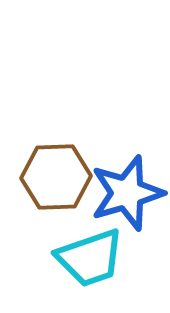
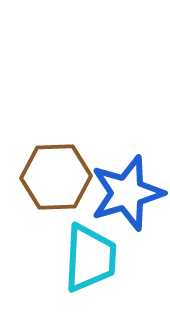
cyan trapezoid: rotated 68 degrees counterclockwise
